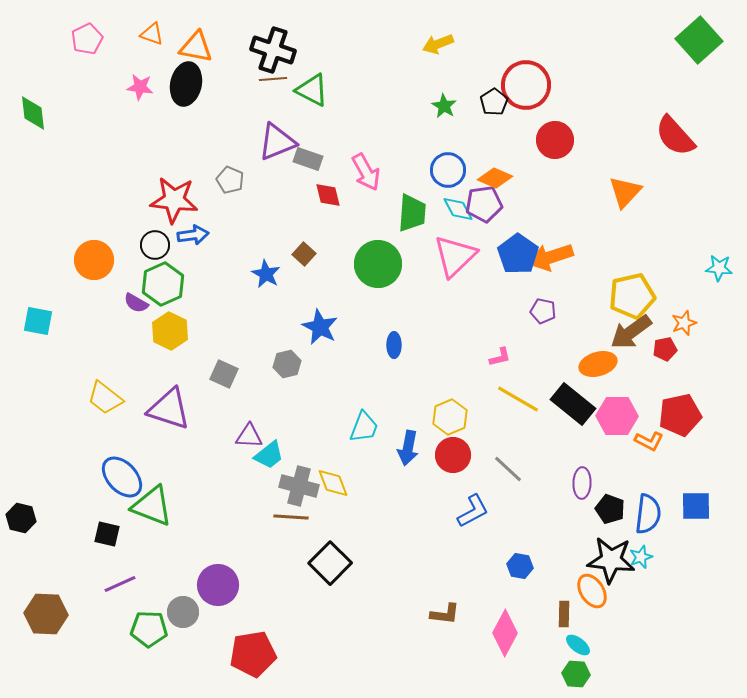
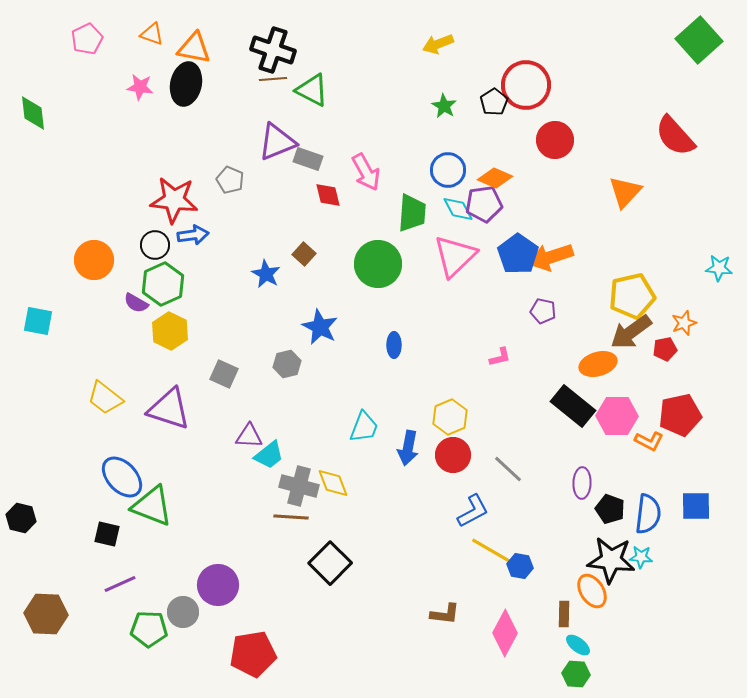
orange triangle at (196, 47): moved 2 px left, 1 px down
yellow line at (518, 399): moved 26 px left, 152 px down
black rectangle at (573, 404): moved 2 px down
cyan star at (641, 557): rotated 25 degrees clockwise
